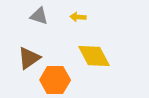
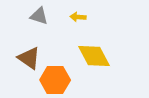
brown triangle: rotated 50 degrees counterclockwise
